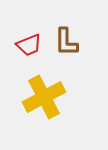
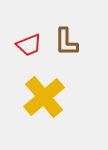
yellow cross: rotated 12 degrees counterclockwise
